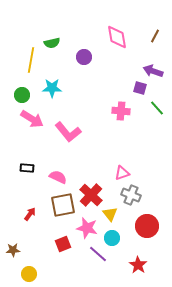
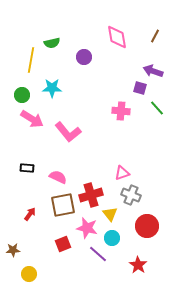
red cross: rotated 30 degrees clockwise
